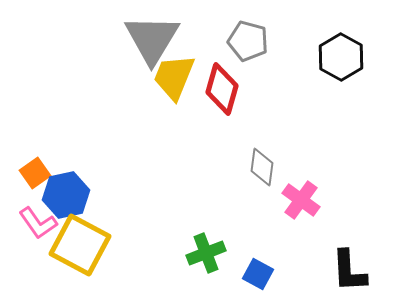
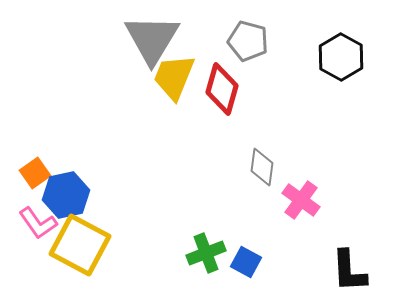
blue square: moved 12 px left, 12 px up
